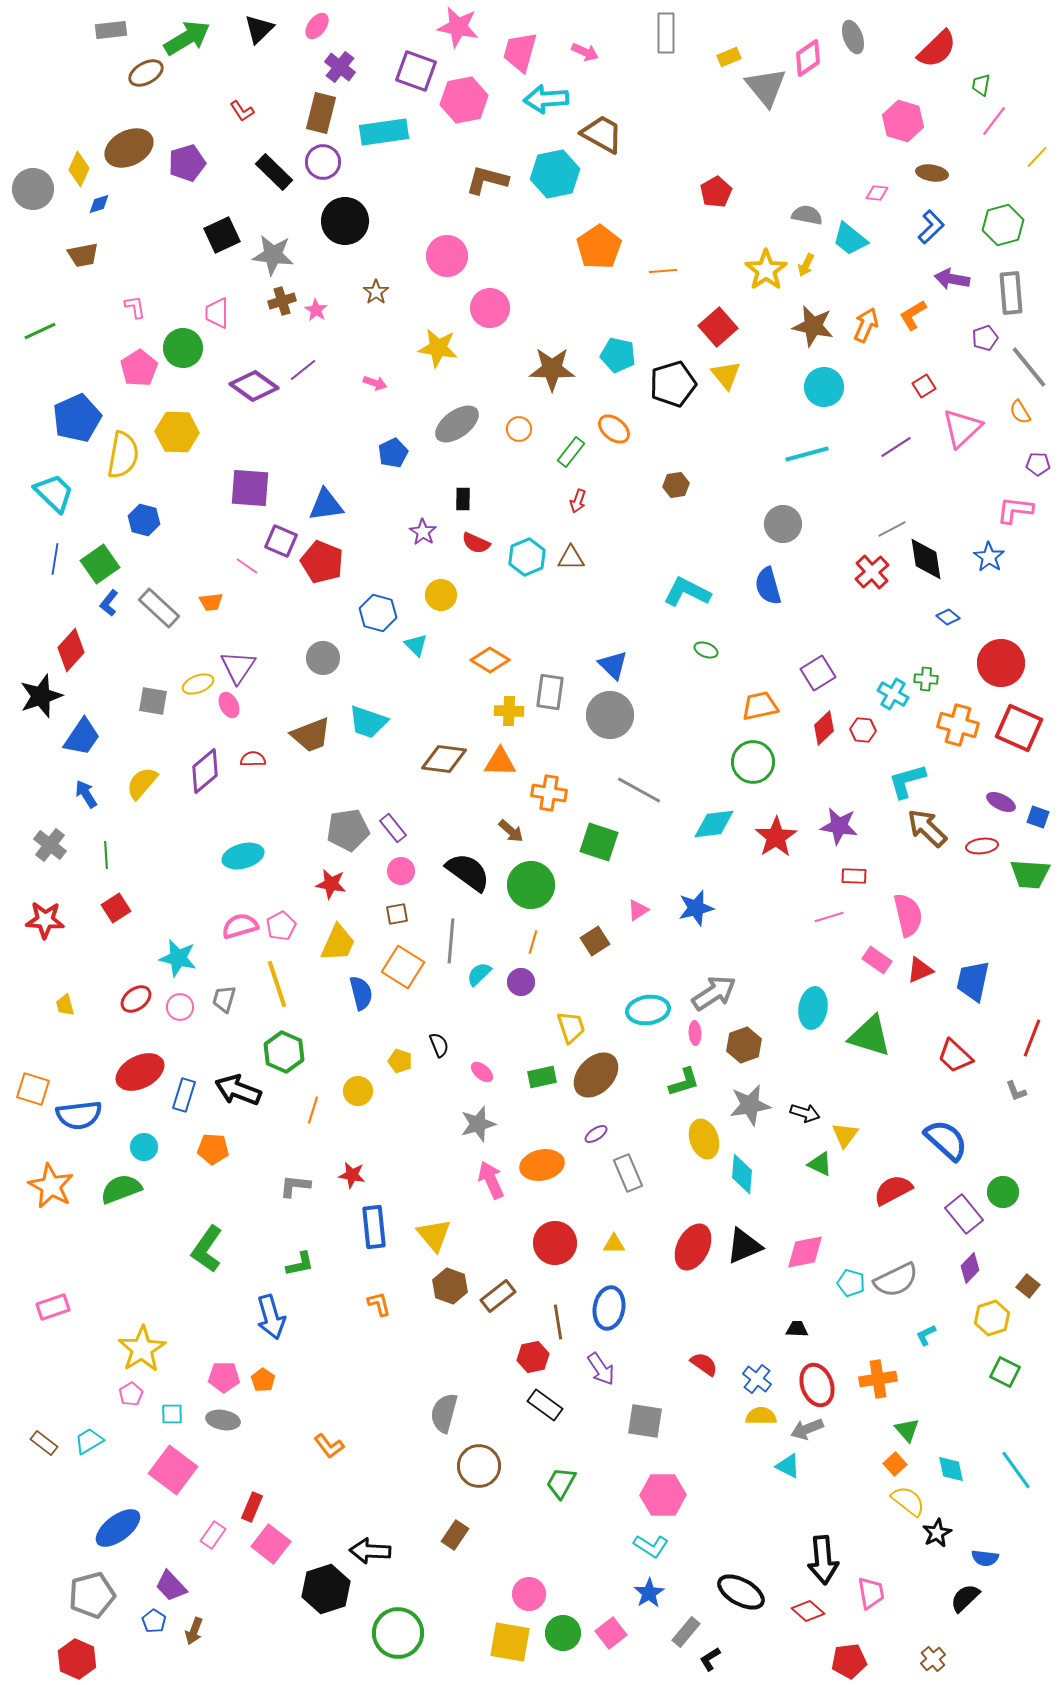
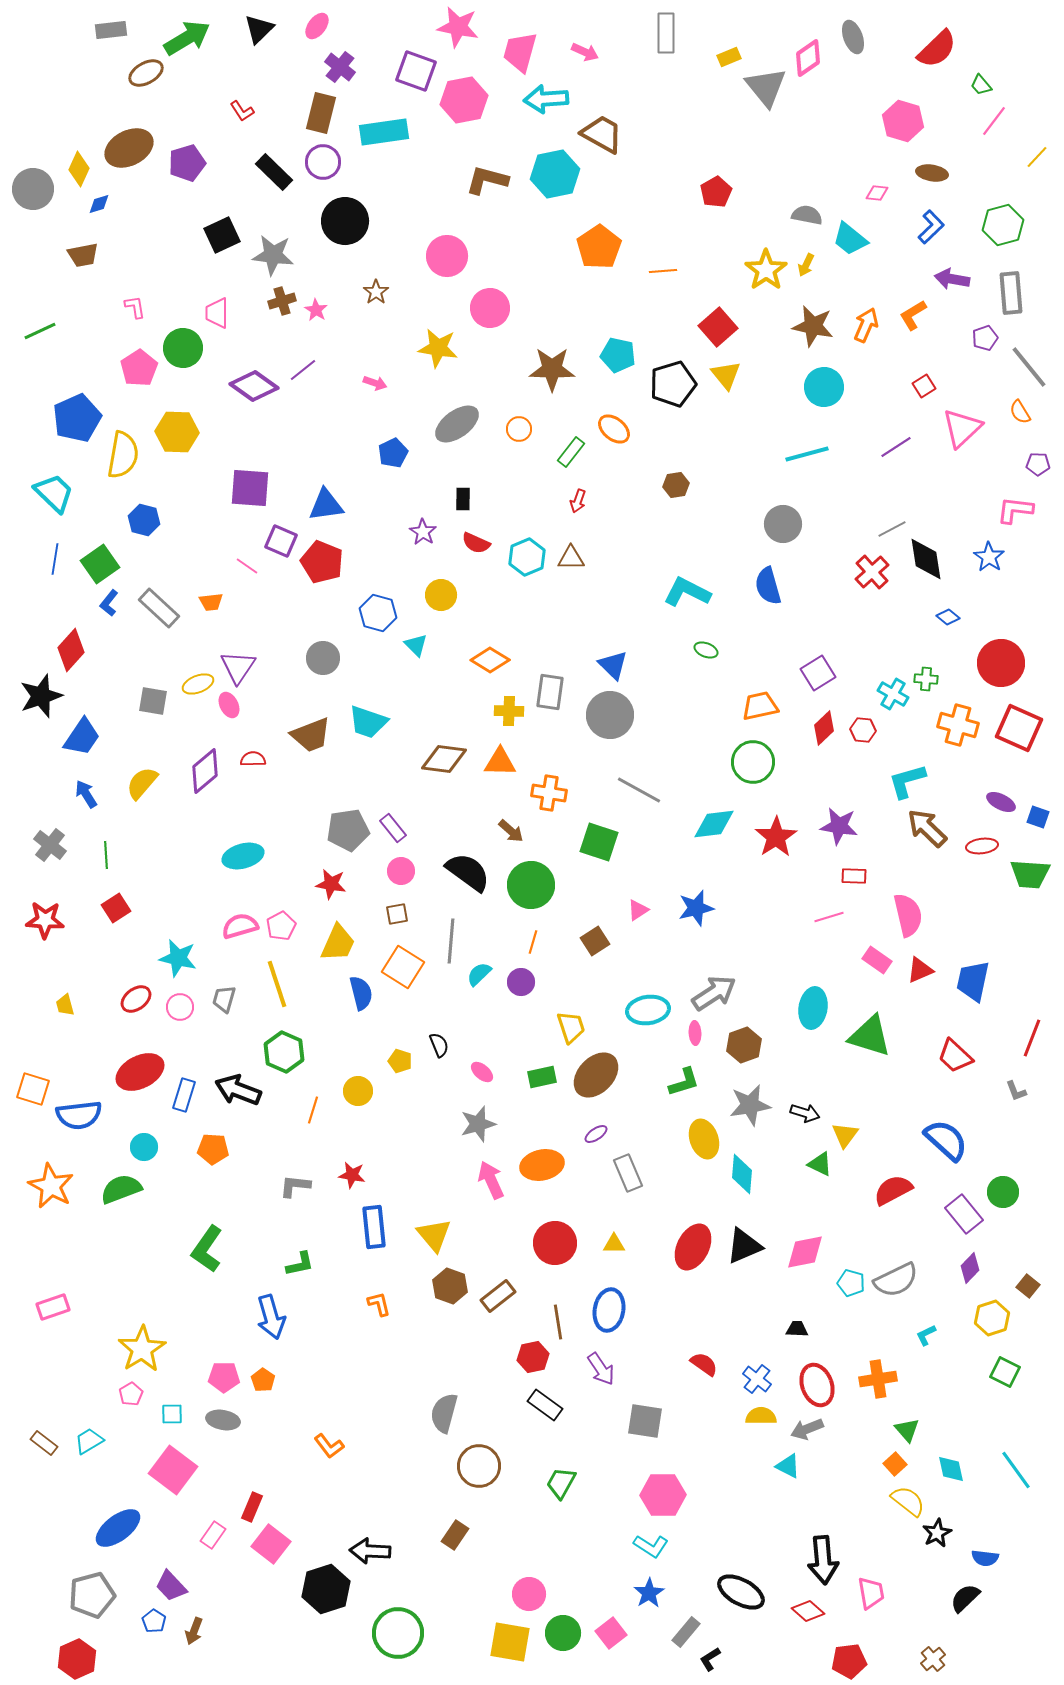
green trapezoid at (981, 85): rotated 50 degrees counterclockwise
blue ellipse at (609, 1308): moved 2 px down
red hexagon at (77, 1659): rotated 12 degrees clockwise
